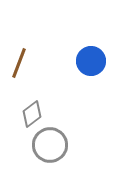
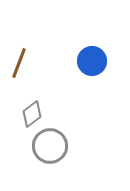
blue circle: moved 1 px right
gray circle: moved 1 px down
